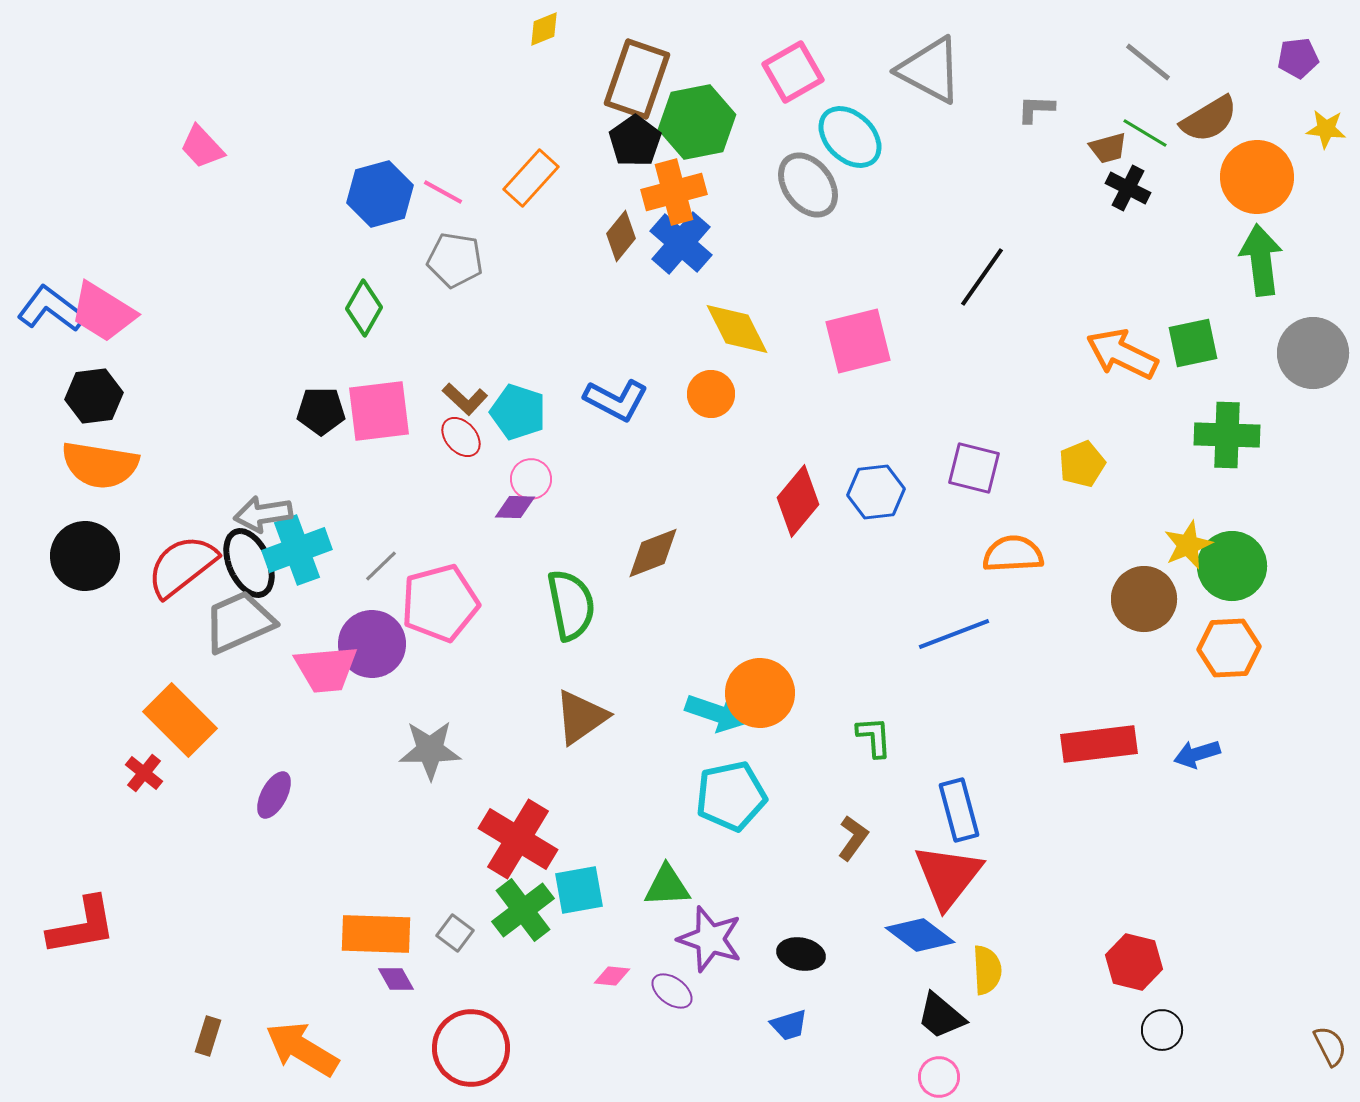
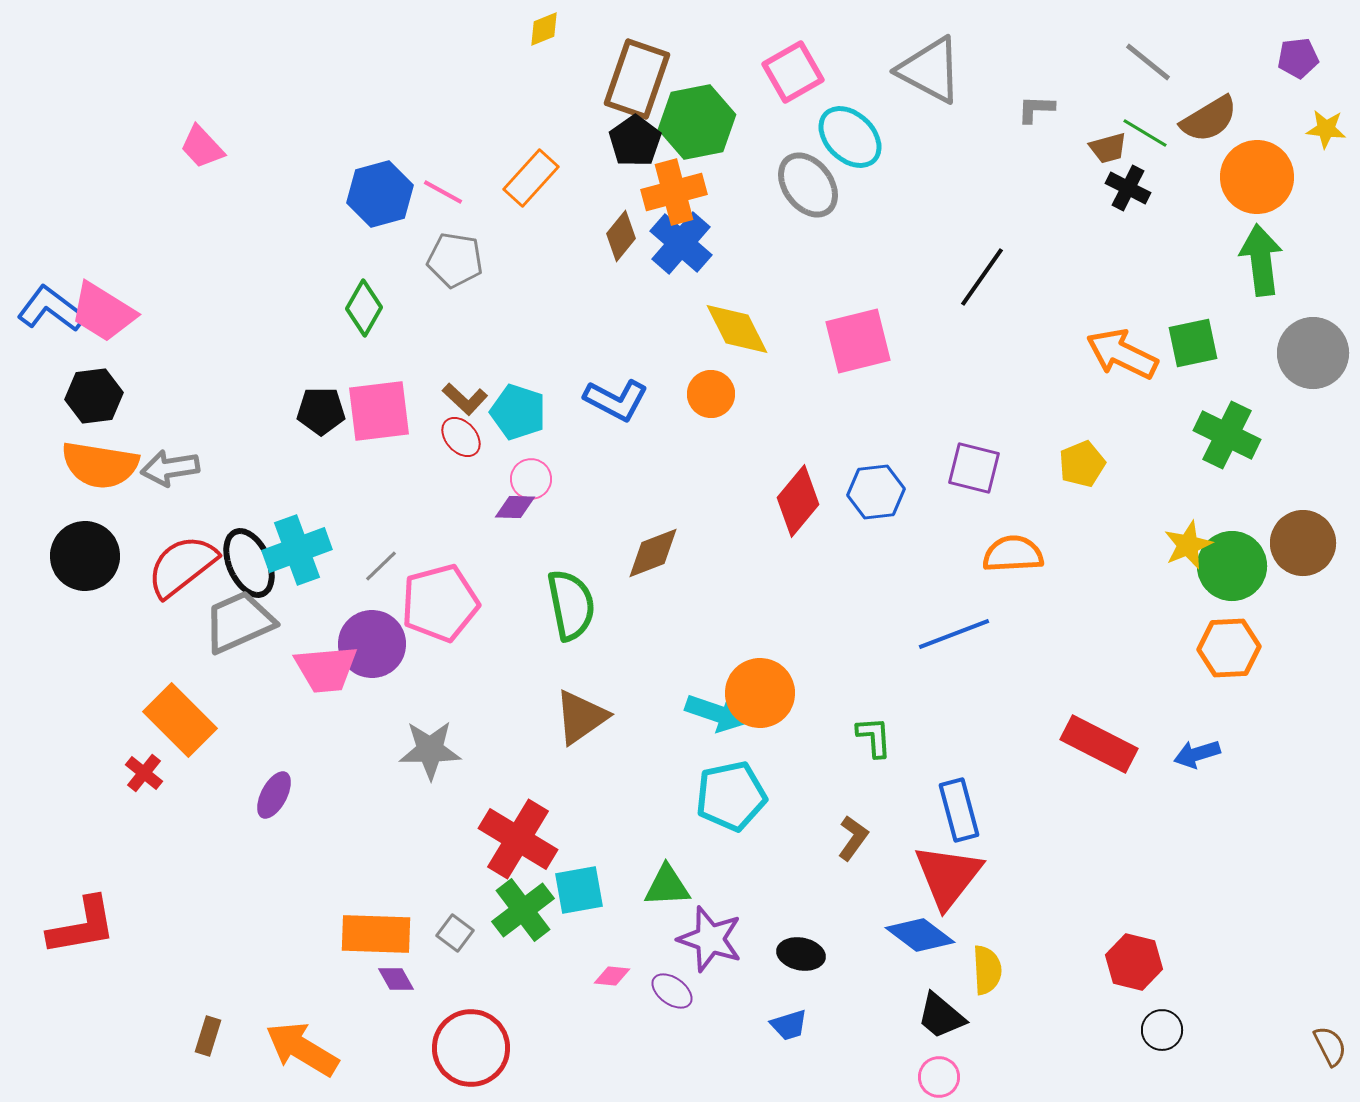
green cross at (1227, 435): rotated 24 degrees clockwise
gray arrow at (263, 514): moved 93 px left, 46 px up
brown circle at (1144, 599): moved 159 px right, 56 px up
red rectangle at (1099, 744): rotated 34 degrees clockwise
